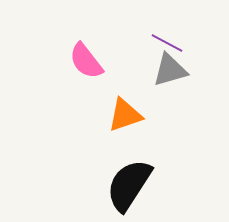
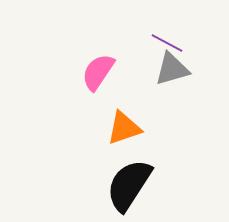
pink semicircle: moved 12 px right, 11 px down; rotated 72 degrees clockwise
gray triangle: moved 2 px right, 1 px up
orange triangle: moved 1 px left, 13 px down
